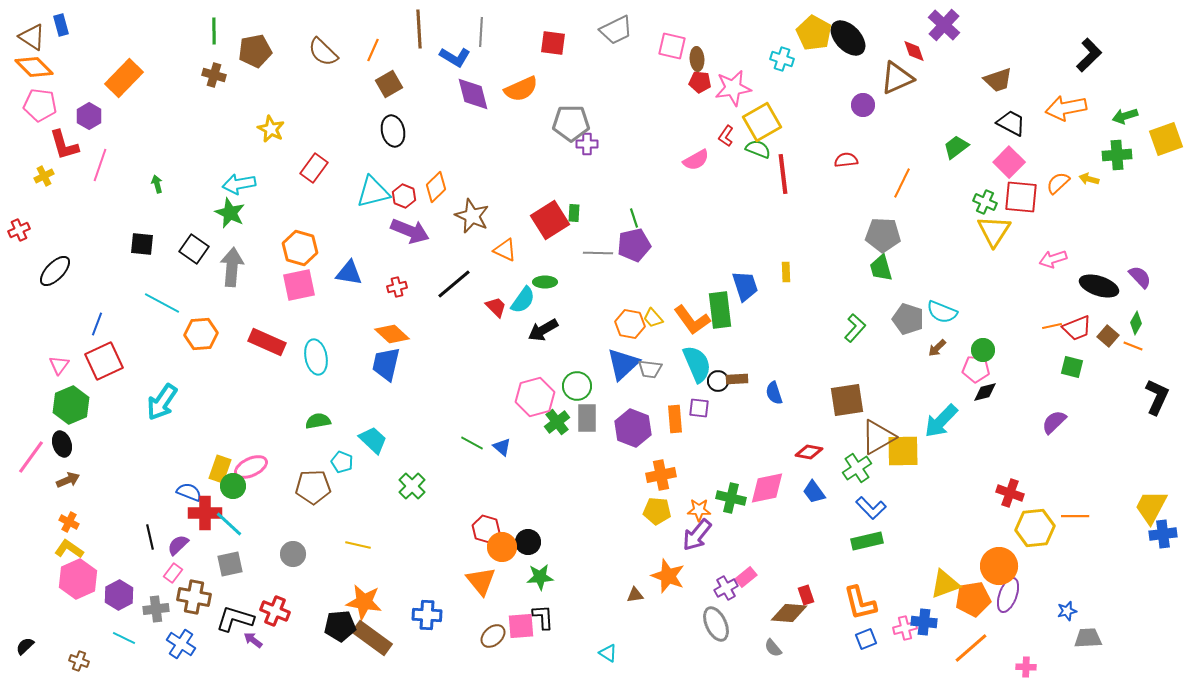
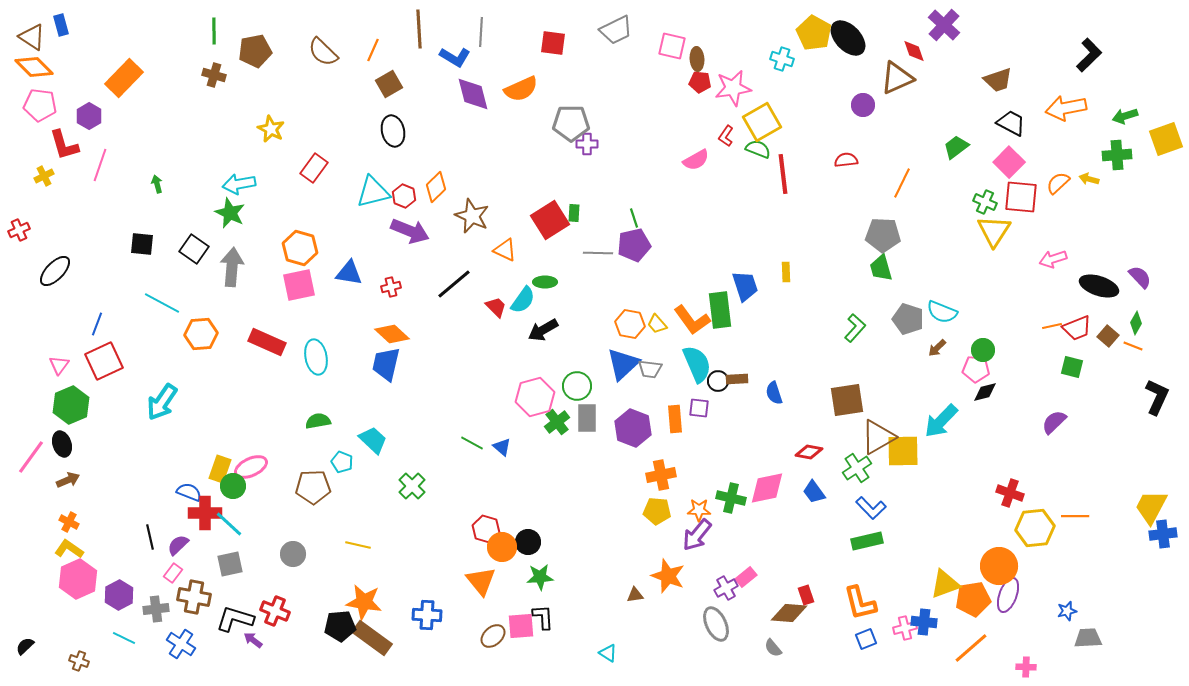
red cross at (397, 287): moved 6 px left
yellow trapezoid at (653, 318): moved 4 px right, 6 px down
